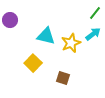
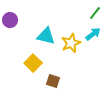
brown square: moved 10 px left, 3 px down
